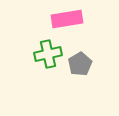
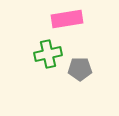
gray pentagon: moved 5 px down; rotated 30 degrees clockwise
